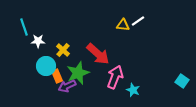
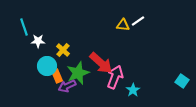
red arrow: moved 3 px right, 9 px down
cyan circle: moved 1 px right
cyan star: rotated 16 degrees clockwise
